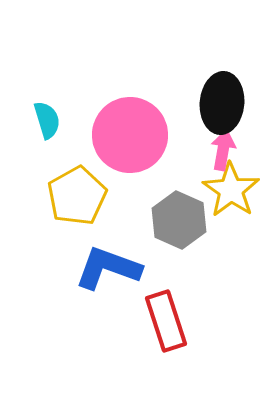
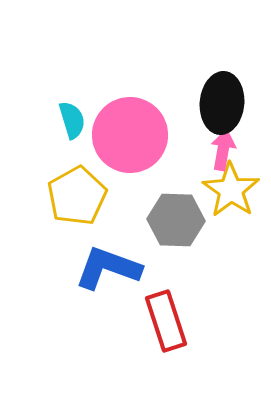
cyan semicircle: moved 25 px right
gray hexagon: moved 3 px left; rotated 22 degrees counterclockwise
